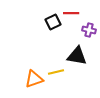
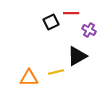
black square: moved 2 px left
purple cross: rotated 16 degrees clockwise
black triangle: rotated 40 degrees counterclockwise
orange triangle: moved 5 px left, 1 px up; rotated 18 degrees clockwise
